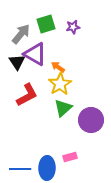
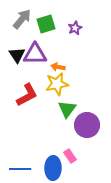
purple star: moved 2 px right, 1 px down; rotated 16 degrees counterclockwise
gray arrow: moved 1 px right, 15 px up
purple triangle: rotated 30 degrees counterclockwise
black triangle: moved 7 px up
orange arrow: rotated 24 degrees counterclockwise
yellow star: moved 3 px left; rotated 20 degrees clockwise
green triangle: moved 4 px right, 1 px down; rotated 12 degrees counterclockwise
purple circle: moved 4 px left, 5 px down
pink rectangle: moved 1 px up; rotated 72 degrees clockwise
blue ellipse: moved 6 px right
